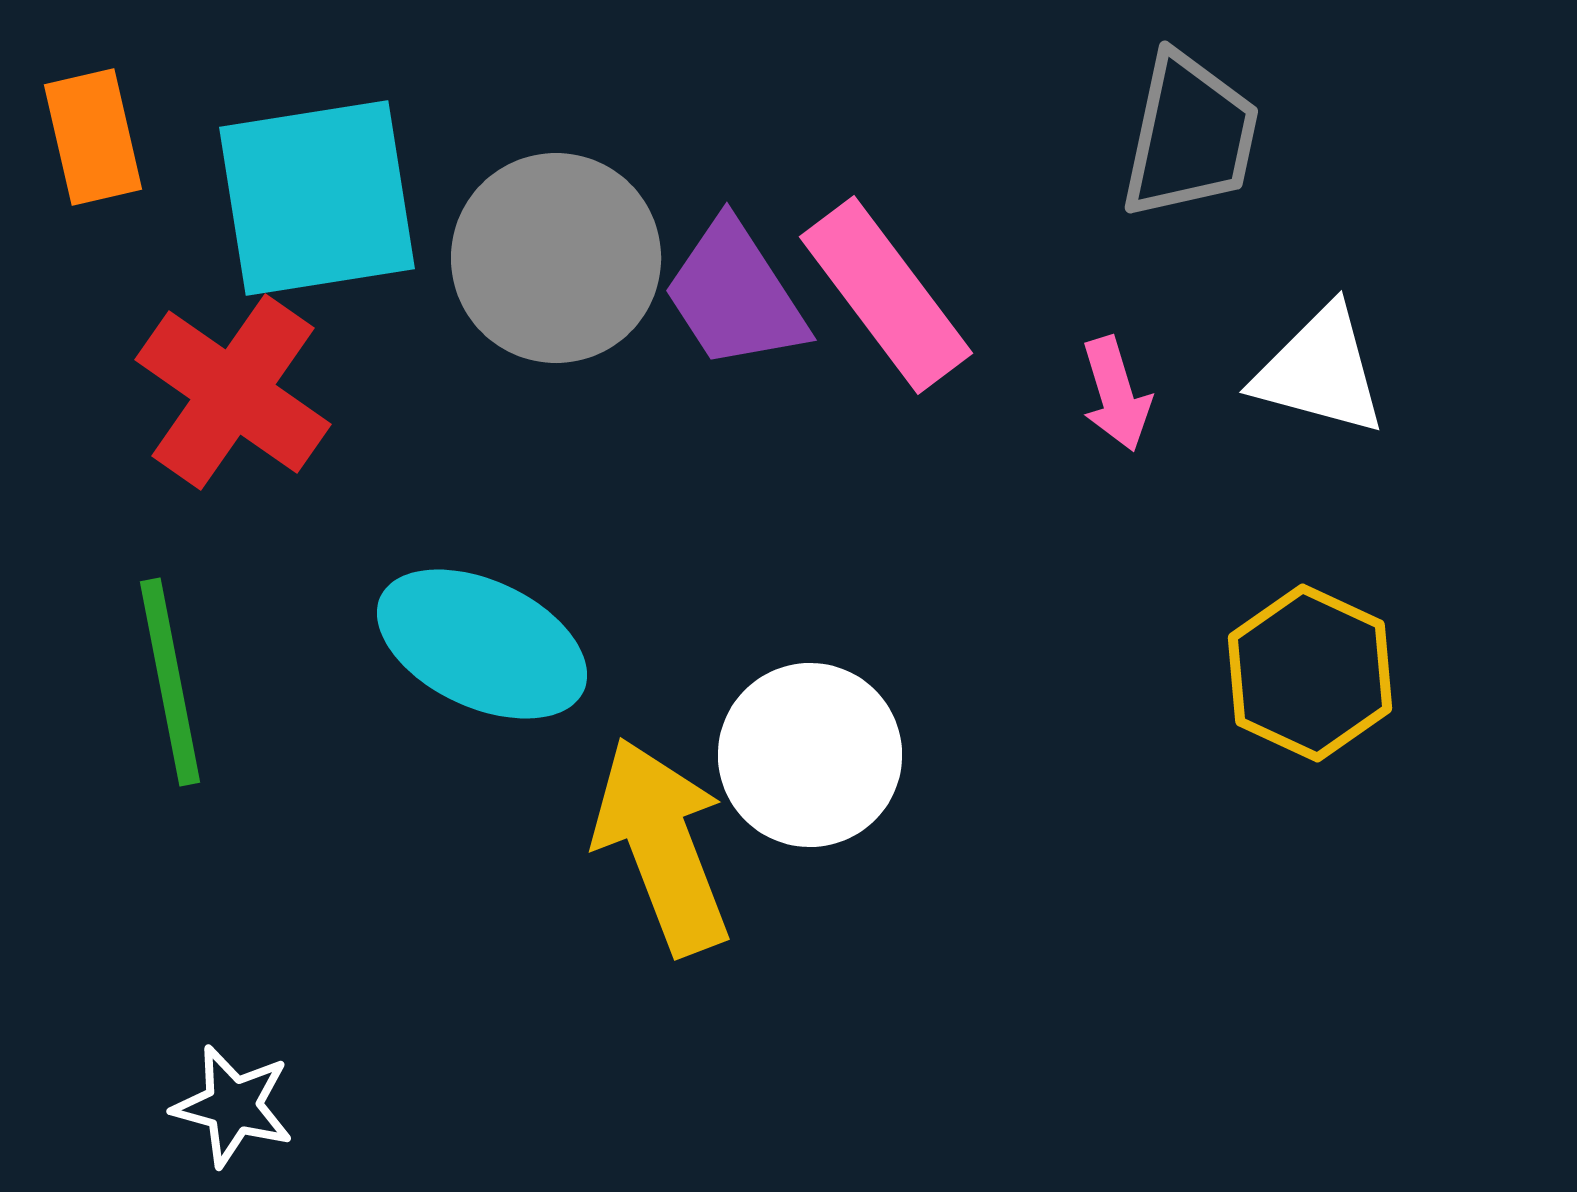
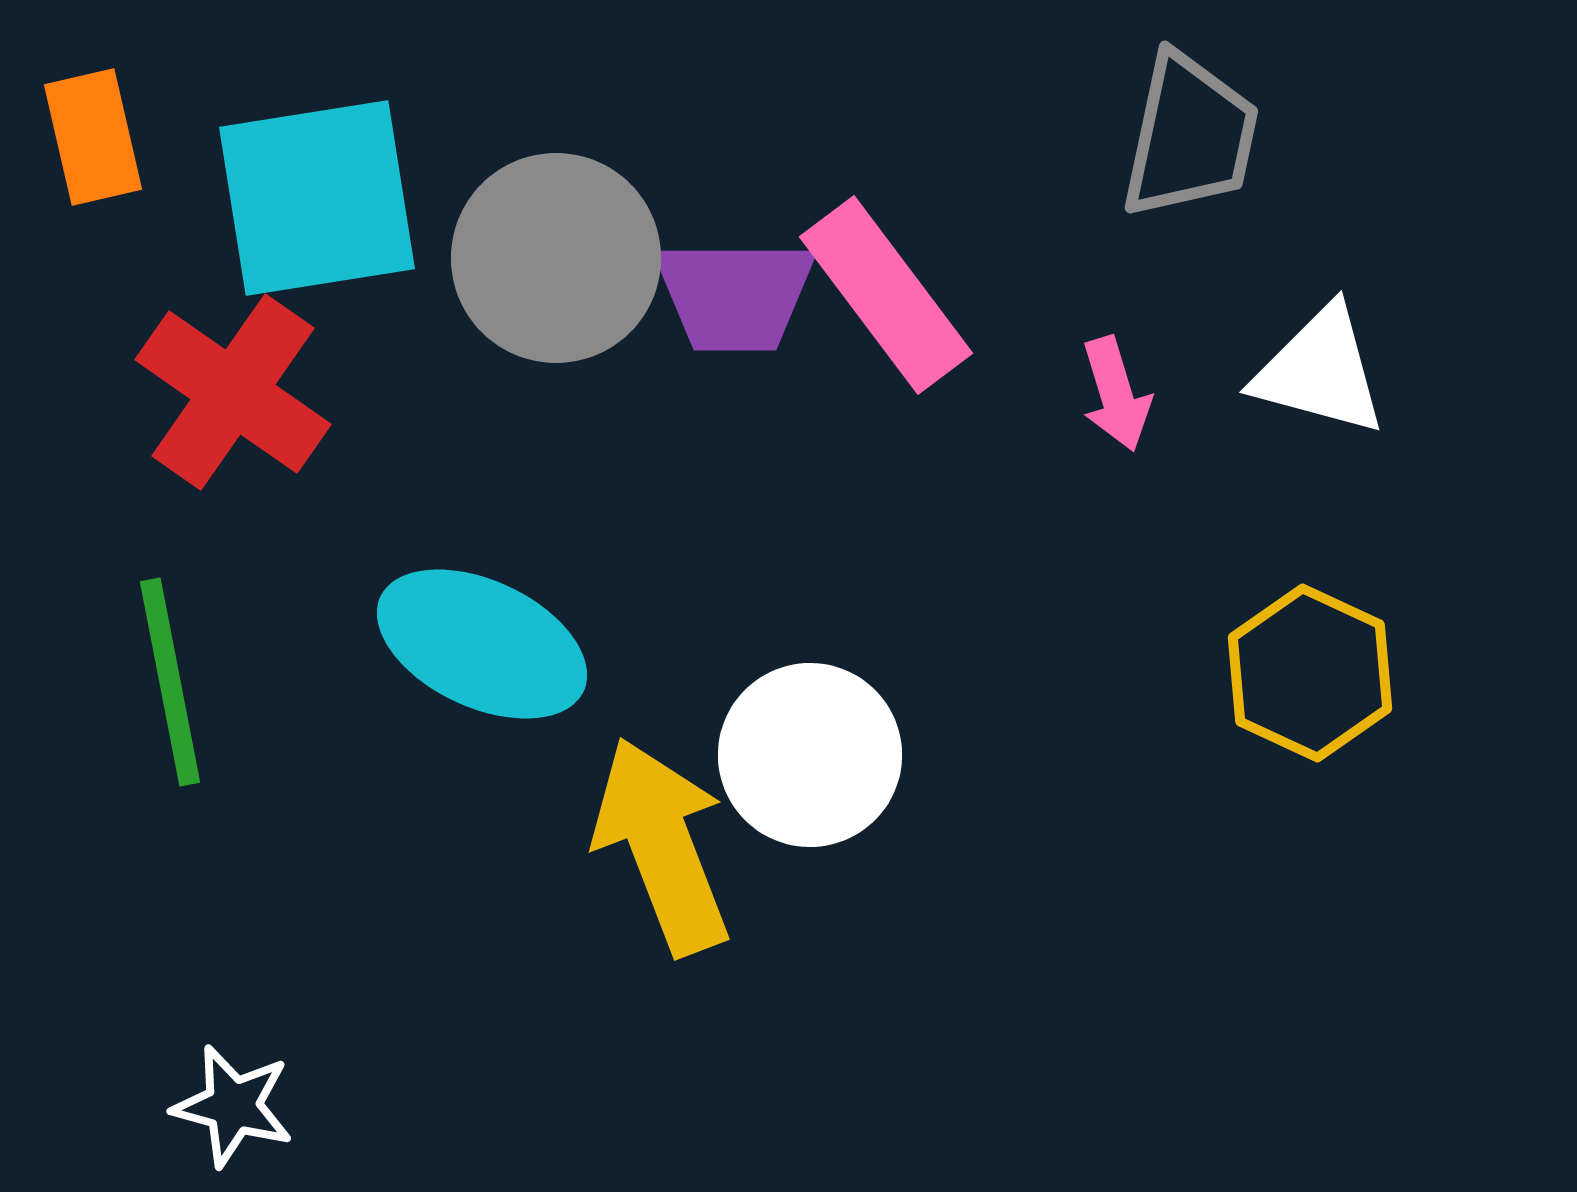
purple trapezoid: rotated 57 degrees counterclockwise
